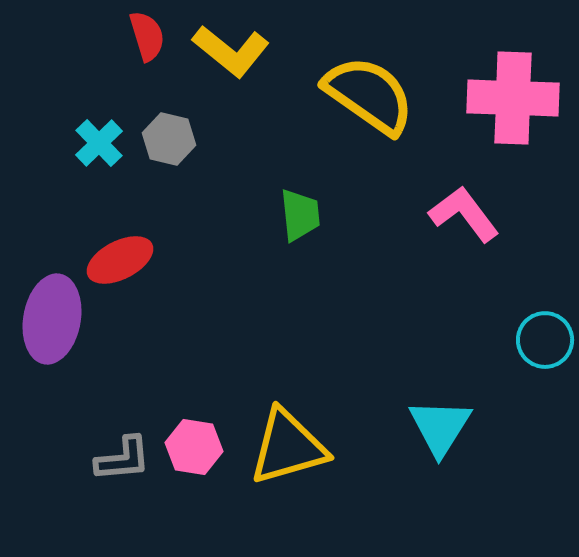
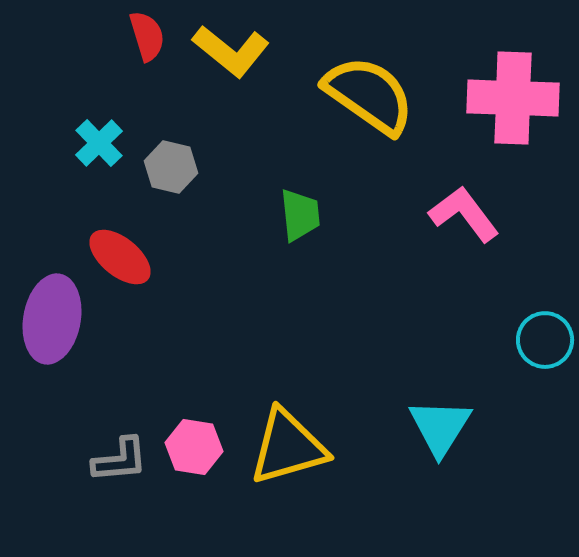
gray hexagon: moved 2 px right, 28 px down
red ellipse: moved 3 px up; rotated 66 degrees clockwise
gray L-shape: moved 3 px left, 1 px down
